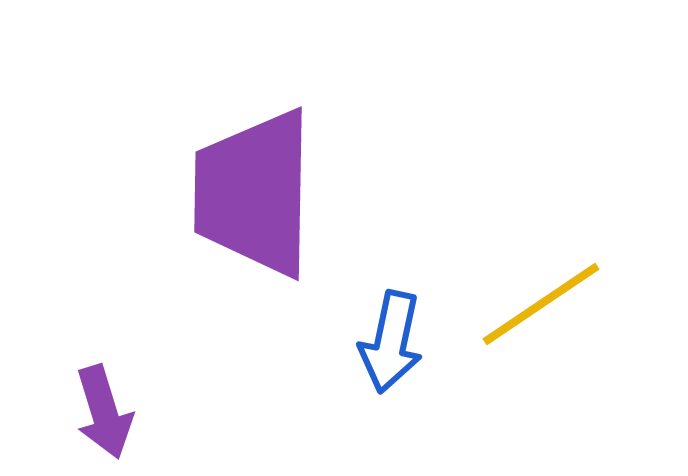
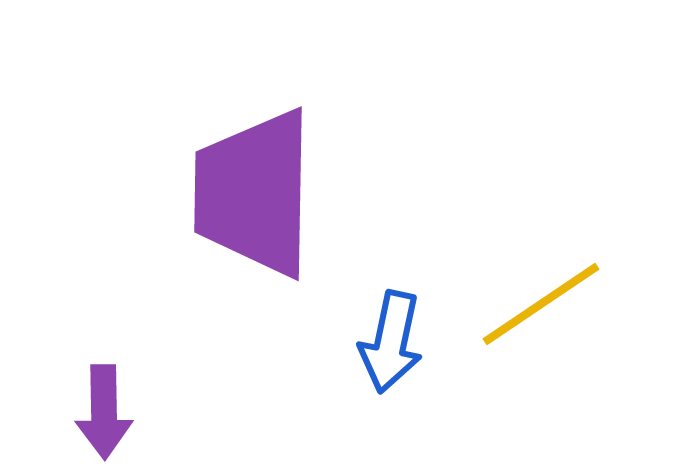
purple arrow: rotated 16 degrees clockwise
